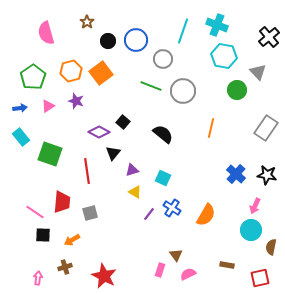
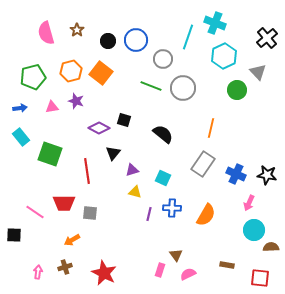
brown star at (87, 22): moved 10 px left, 8 px down
cyan cross at (217, 25): moved 2 px left, 2 px up
cyan line at (183, 31): moved 5 px right, 6 px down
black cross at (269, 37): moved 2 px left, 1 px down
cyan hexagon at (224, 56): rotated 25 degrees clockwise
orange square at (101, 73): rotated 15 degrees counterclockwise
green pentagon at (33, 77): rotated 20 degrees clockwise
gray circle at (183, 91): moved 3 px up
pink triangle at (48, 106): moved 4 px right, 1 px down; rotated 24 degrees clockwise
black square at (123, 122): moved 1 px right, 2 px up; rotated 24 degrees counterclockwise
gray rectangle at (266, 128): moved 63 px left, 36 px down
purple diamond at (99, 132): moved 4 px up
blue cross at (236, 174): rotated 18 degrees counterclockwise
yellow triangle at (135, 192): rotated 16 degrees counterclockwise
red trapezoid at (62, 202): moved 2 px right, 1 px down; rotated 85 degrees clockwise
pink arrow at (255, 206): moved 6 px left, 3 px up
blue cross at (172, 208): rotated 30 degrees counterclockwise
gray square at (90, 213): rotated 21 degrees clockwise
purple line at (149, 214): rotated 24 degrees counterclockwise
cyan circle at (251, 230): moved 3 px right
black square at (43, 235): moved 29 px left
brown semicircle at (271, 247): rotated 77 degrees clockwise
red star at (104, 276): moved 3 px up
pink arrow at (38, 278): moved 6 px up
red square at (260, 278): rotated 18 degrees clockwise
